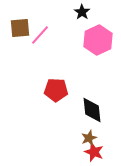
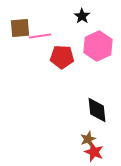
black star: moved 4 px down
pink line: moved 1 px down; rotated 40 degrees clockwise
pink hexagon: moved 6 px down
red pentagon: moved 6 px right, 33 px up
black diamond: moved 5 px right
brown star: moved 1 px left, 1 px down
